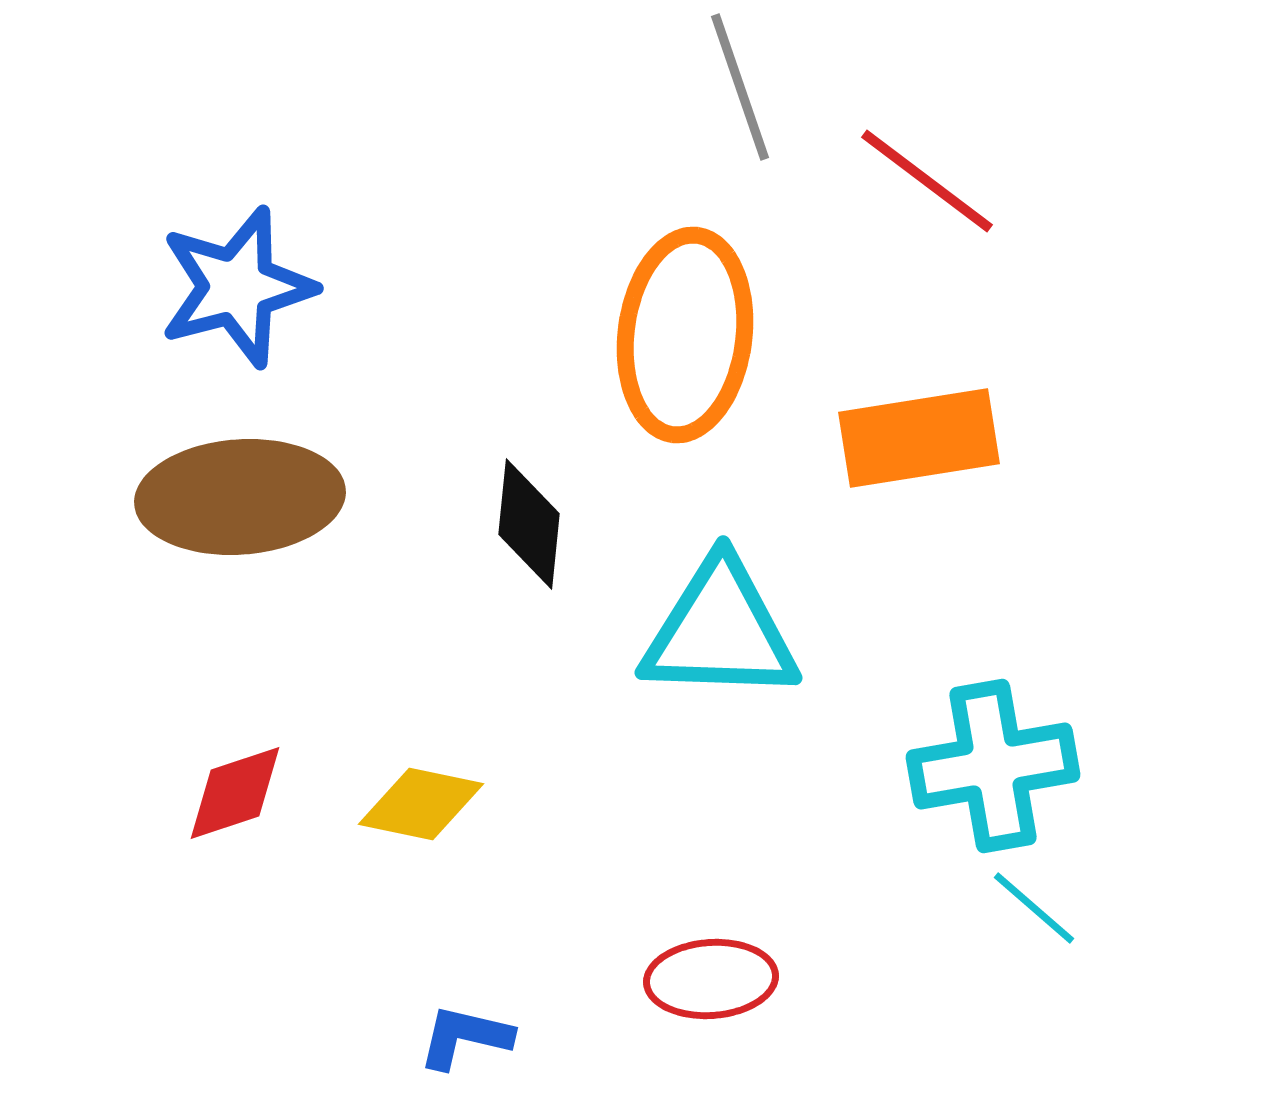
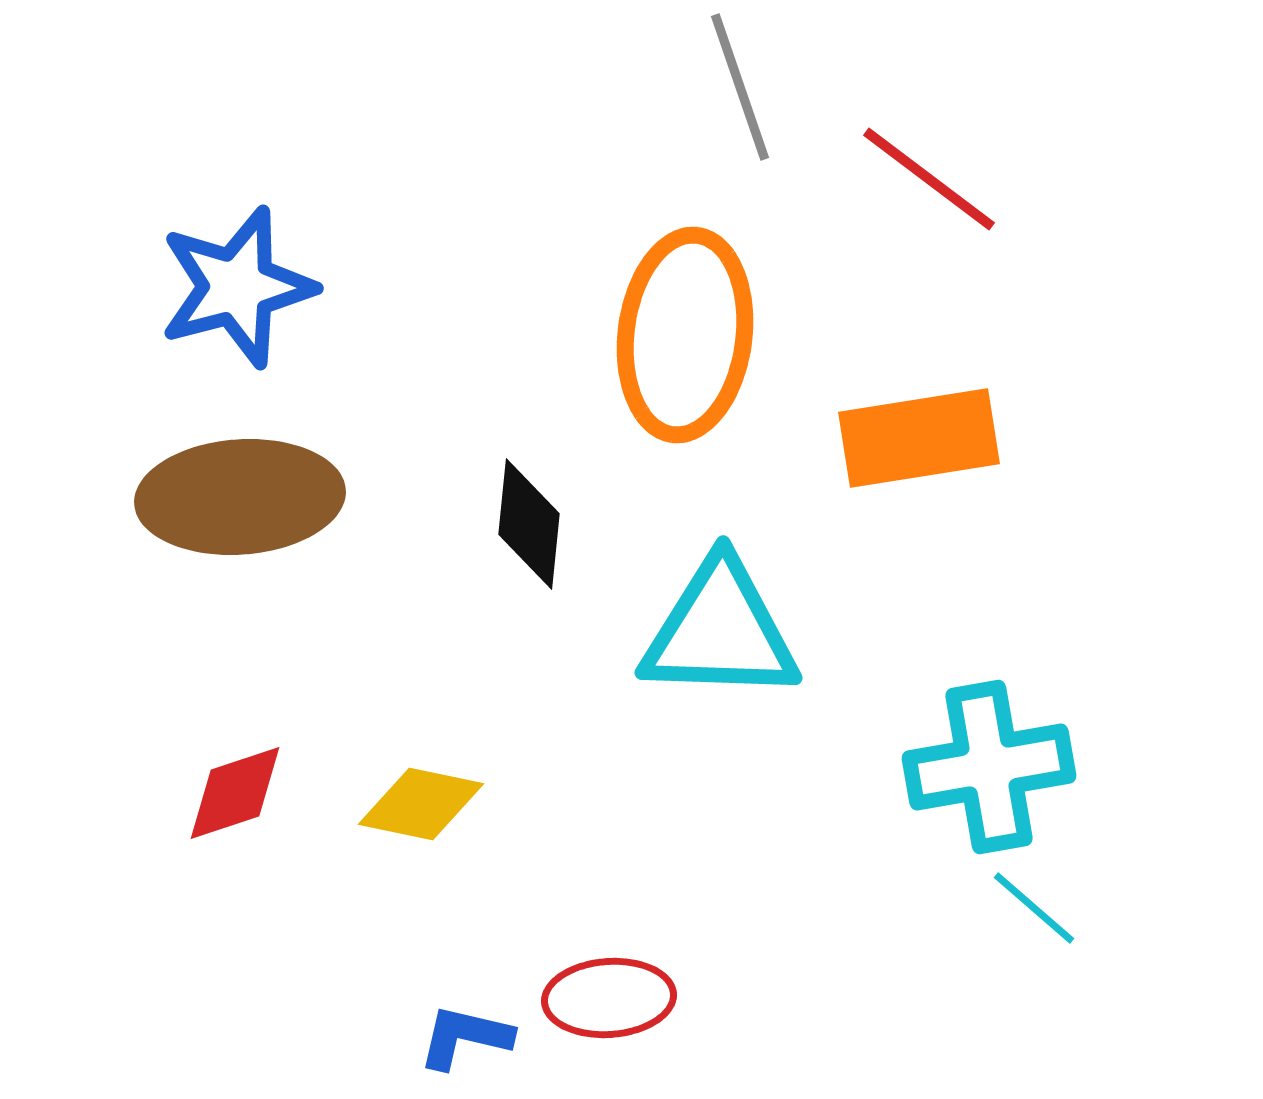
red line: moved 2 px right, 2 px up
cyan cross: moved 4 px left, 1 px down
red ellipse: moved 102 px left, 19 px down
